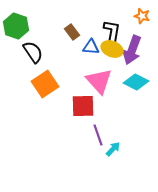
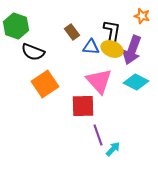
black semicircle: rotated 145 degrees clockwise
